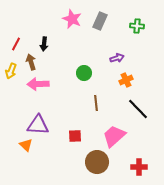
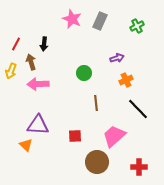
green cross: rotated 32 degrees counterclockwise
